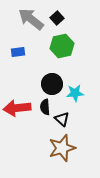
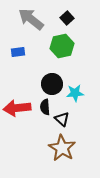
black square: moved 10 px right
brown star: rotated 24 degrees counterclockwise
